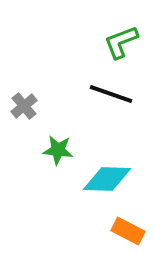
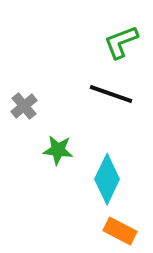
cyan diamond: rotated 66 degrees counterclockwise
orange rectangle: moved 8 px left
